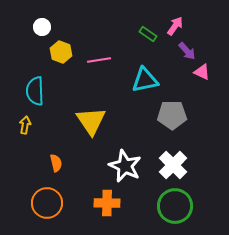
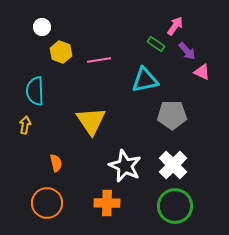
green rectangle: moved 8 px right, 10 px down
